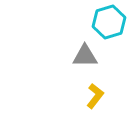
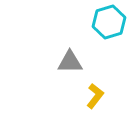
gray triangle: moved 15 px left, 6 px down
